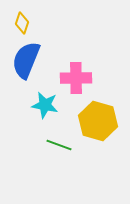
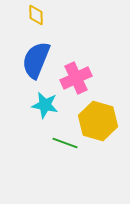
yellow diamond: moved 14 px right, 8 px up; rotated 20 degrees counterclockwise
blue semicircle: moved 10 px right
pink cross: rotated 24 degrees counterclockwise
green line: moved 6 px right, 2 px up
